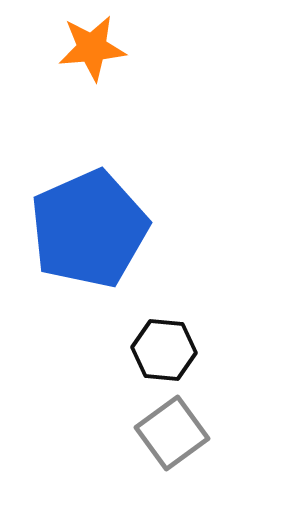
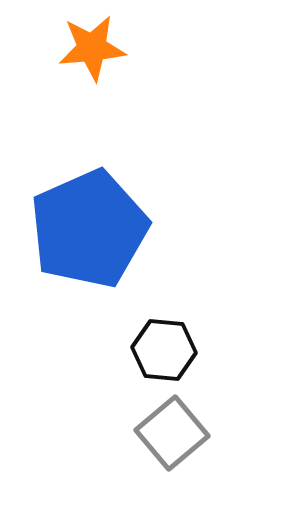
gray square: rotated 4 degrees counterclockwise
